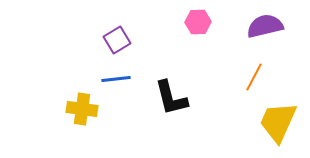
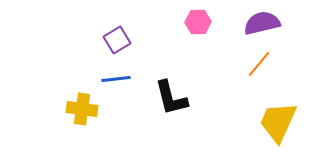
purple semicircle: moved 3 px left, 3 px up
orange line: moved 5 px right, 13 px up; rotated 12 degrees clockwise
